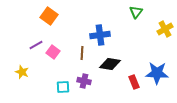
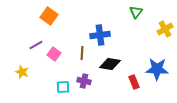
pink square: moved 1 px right, 2 px down
blue star: moved 4 px up
